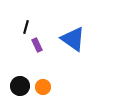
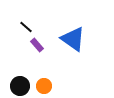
black line: rotated 64 degrees counterclockwise
purple rectangle: rotated 16 degrees counterclockwise
orange circle: moved 1 px right, 1 px up
